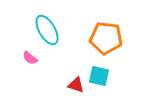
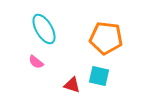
cyan ellipse: moved 3 px left, 1 px up
pink semicircle: moved 6 px right, 4 px down
red triangle: moved 4 px left
